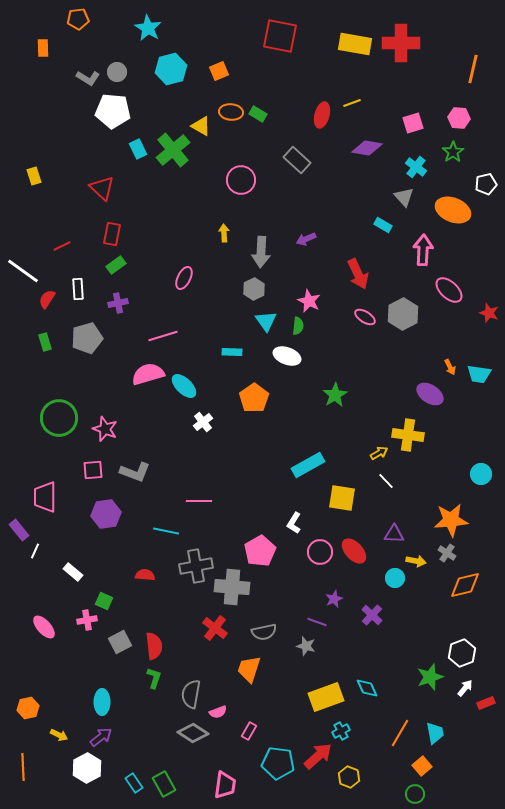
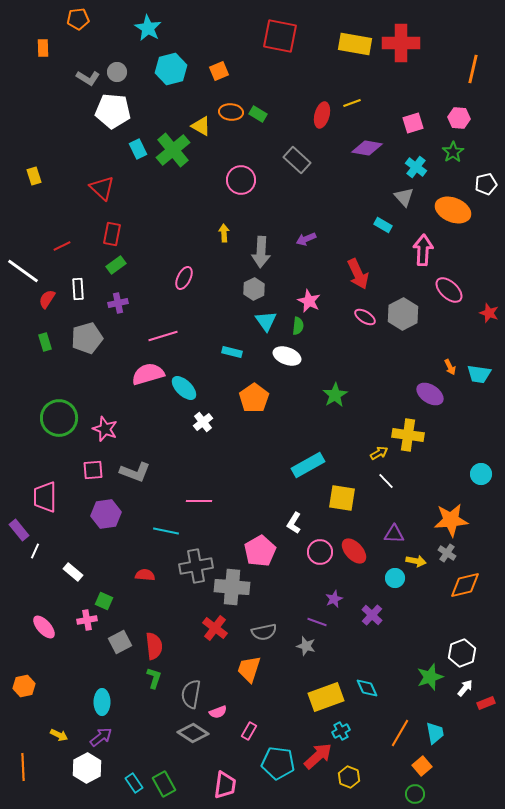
cyan rectangle at (232, 352): rotated 12 degrees clockwise
cyan ellipse at (184, 386): moved 2 px down
orange hexagon at (28, 708): moved 4 px left, 22 px up
